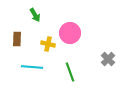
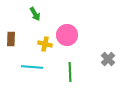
green arrow: moved 1 px up
pink circle: moved 3 px left, 2 px down
brown rectangle: moved 6 px left
yellow cross: moved 3 px left
green line: rotated 18 degrees clockwise
